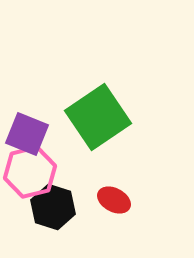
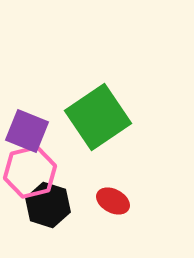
purple square: moved 3 px up
red ellipse: moved 1 px left, 1 px down
black hexagon: moved 5 px left, 2 px up
